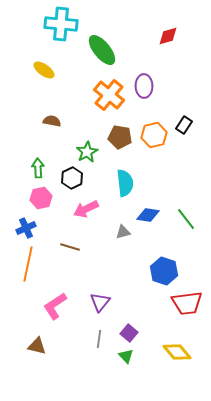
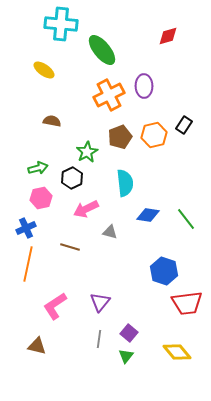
orange cross: rotated 24 degrees clockwise
brown pentagon: rotated 30 degrees counterclockwise
green arrow: rotated 78 degrees clockwise
gray triangle: moved 13 px left; rotated 28 degrees clockwise
green triangle: rotated 21 degrees clockwise
